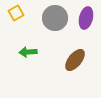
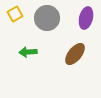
yellow square: moved 1 px left, 1 px down
gray circle: moved 8 px left
brown ellipse: moved 6 px up
